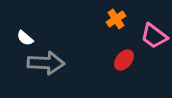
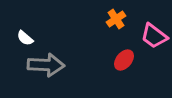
gray arrow: moved 2 px down
